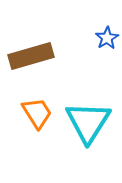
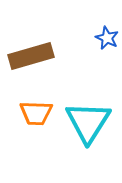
blue star: rotated 15 degrees counterclockwise
orange trapezoid: moved 1 px left; rotated 124 degrees clockwise
